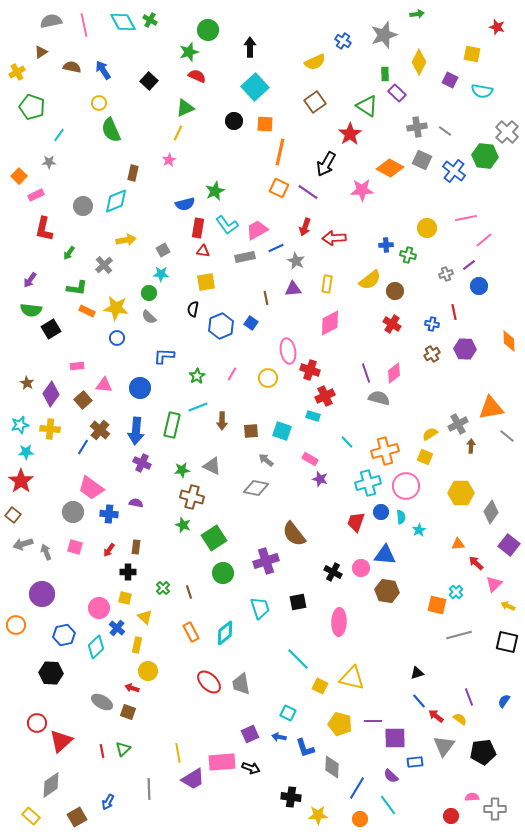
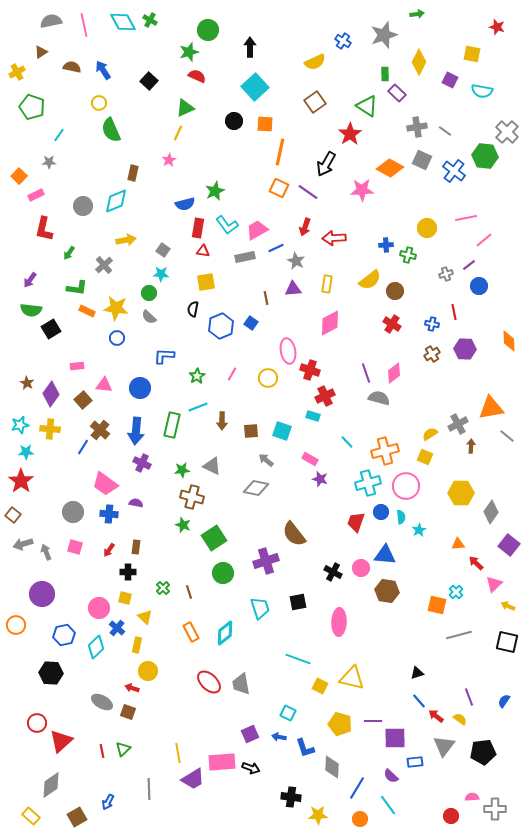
gray square at (163, 250): rotated 24 degrees counterclockwise
pink trapezoid at (91, 488): moved 14 px right, 4 px up
cyan line at (298, 659): rotated 25 degrees counterclockwise
